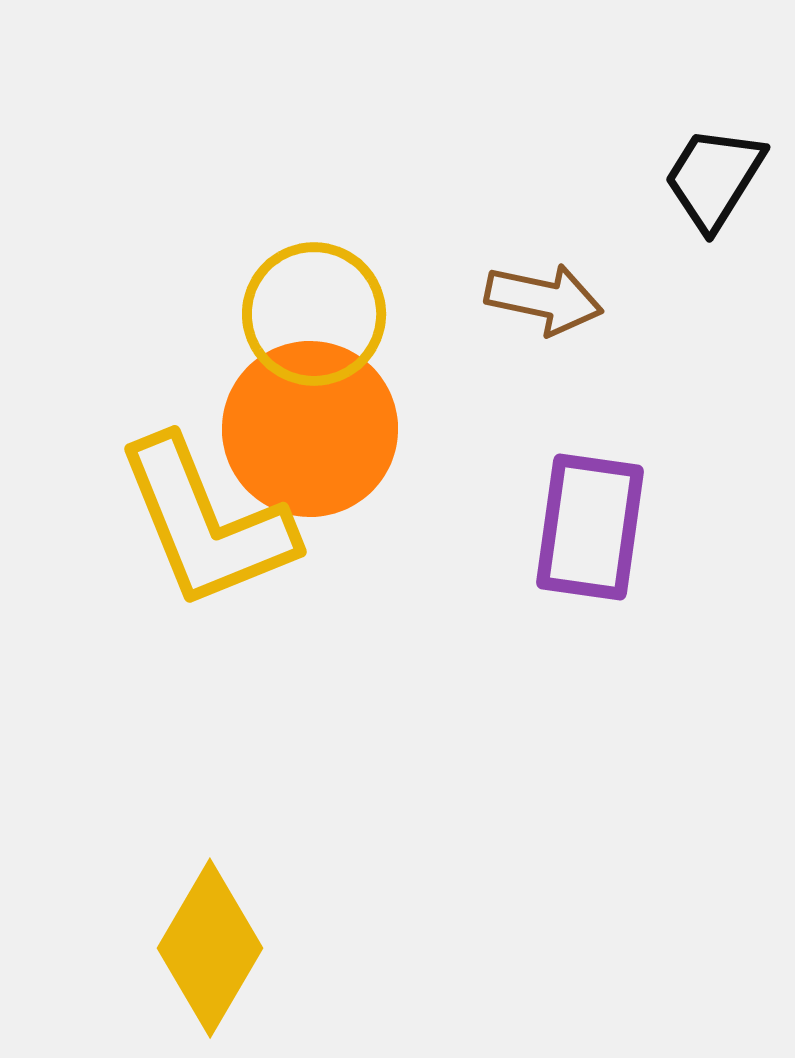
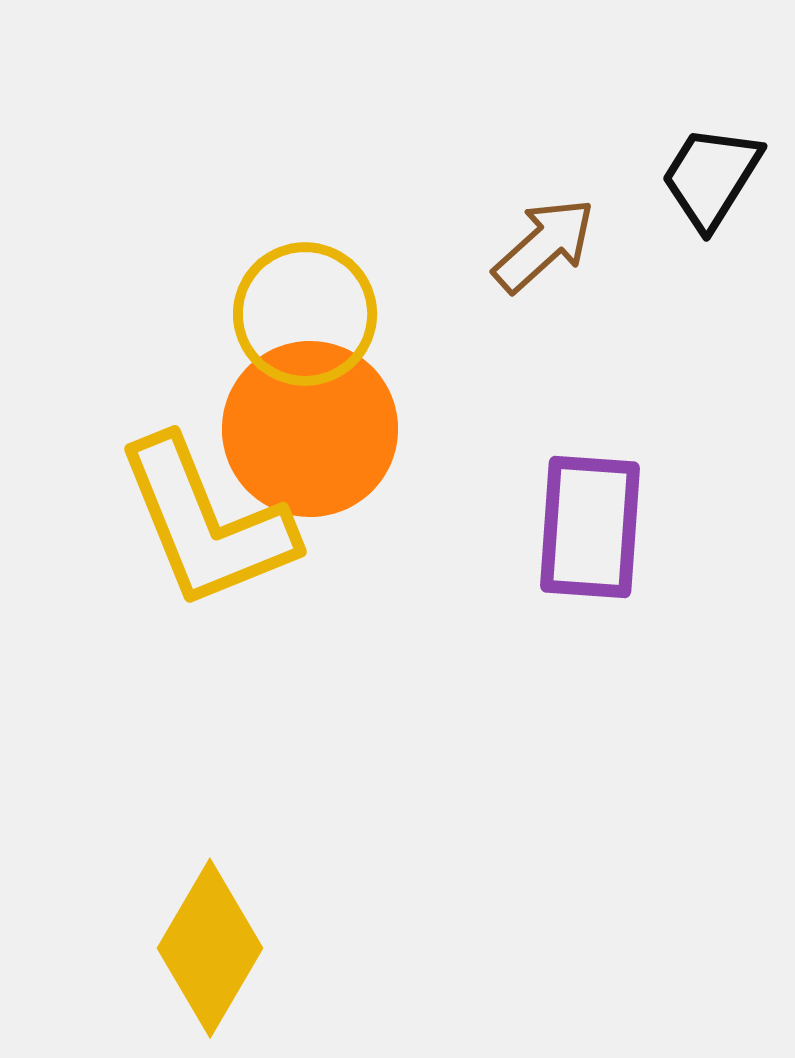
black trapezoid: moved 3 px left, 1 px up
brown arrow: moved 54 px up; rotated 54 degrees counterclockwise
yellow circle: moved 9 px left
purple rectangle: rotated 4 degrees counterclockwise
